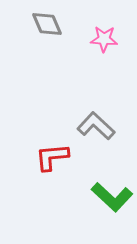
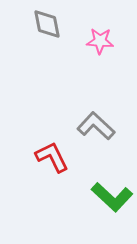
gray diamond: rotated 12 degrees clockwise
pink star: moved 4 px left, 2 px down
red L-shape: rotated 69 degrees clockwise
